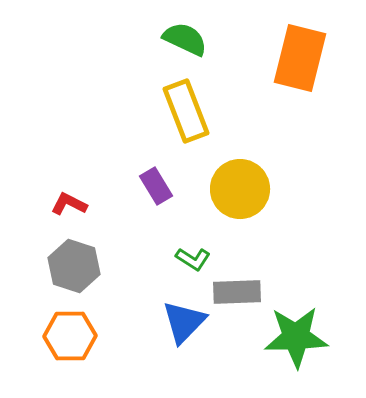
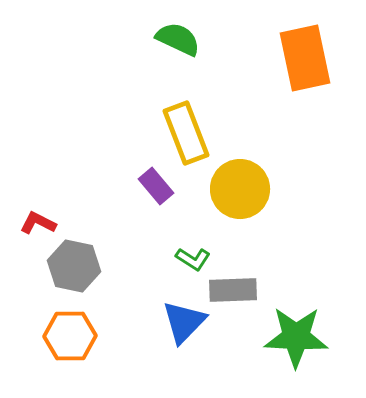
green semicircle: moved 7 px left
orange rectangle: moved 5 px right; rotated 26 degrees counterclockwise
yellow rectangle: moved 22 px down
purple rectangle: rotated 9 degrees counterclockwise
red L-shape: moved 31 px left, 19 px down
gray hexagon: rotated 6 degrees counterclockwise
gray rectangle: moved 4 px left, 2 px up
green star: rotated 4 degrees clockwise
